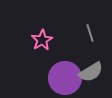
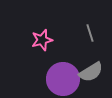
pink star: rotated 15 degrees clockwise
purple circle: moved 2 px left, 1 px down
